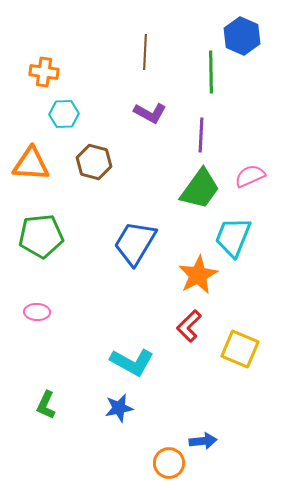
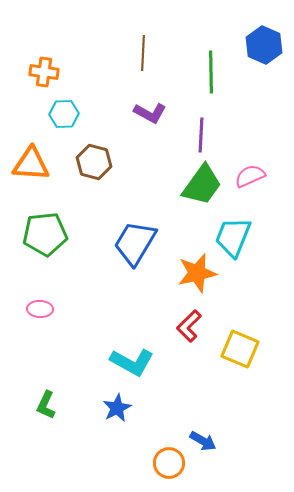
blue hexagon: moved 22 px right, 9 px down
brown line: moved 2 px left, 1 px down
green trapezoid: moved 2 px right, 4 px up
green pentagon: moved 4 px right, 2 px up
orange star: moved 1 px left, 2 px up; rotated 15 degrees clockwise
pink ellipse: moved 3 px right, 3 px up
blue star: moved 2 px left; rotated 16 degrees counterclockwise
blue arrow: rotated 36 degrees clockwise
